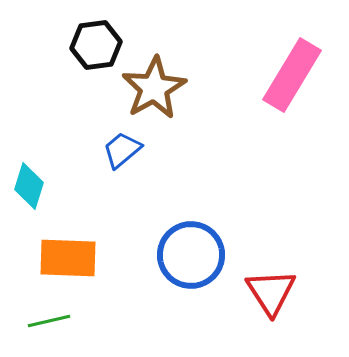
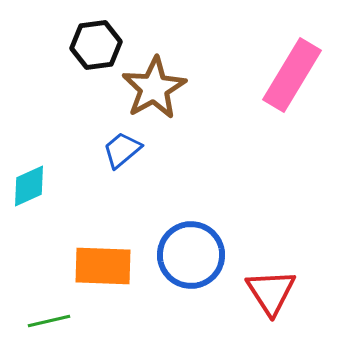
cyan diamond: rotated 48 degrees clockwise
orange rectangle: moved 35 px right, 8 px down
